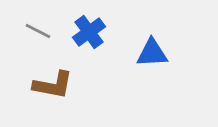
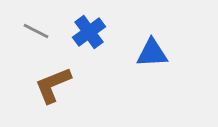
gray line: moved 2 px left
brown L-shape: rotated 147 degrees clockwise
